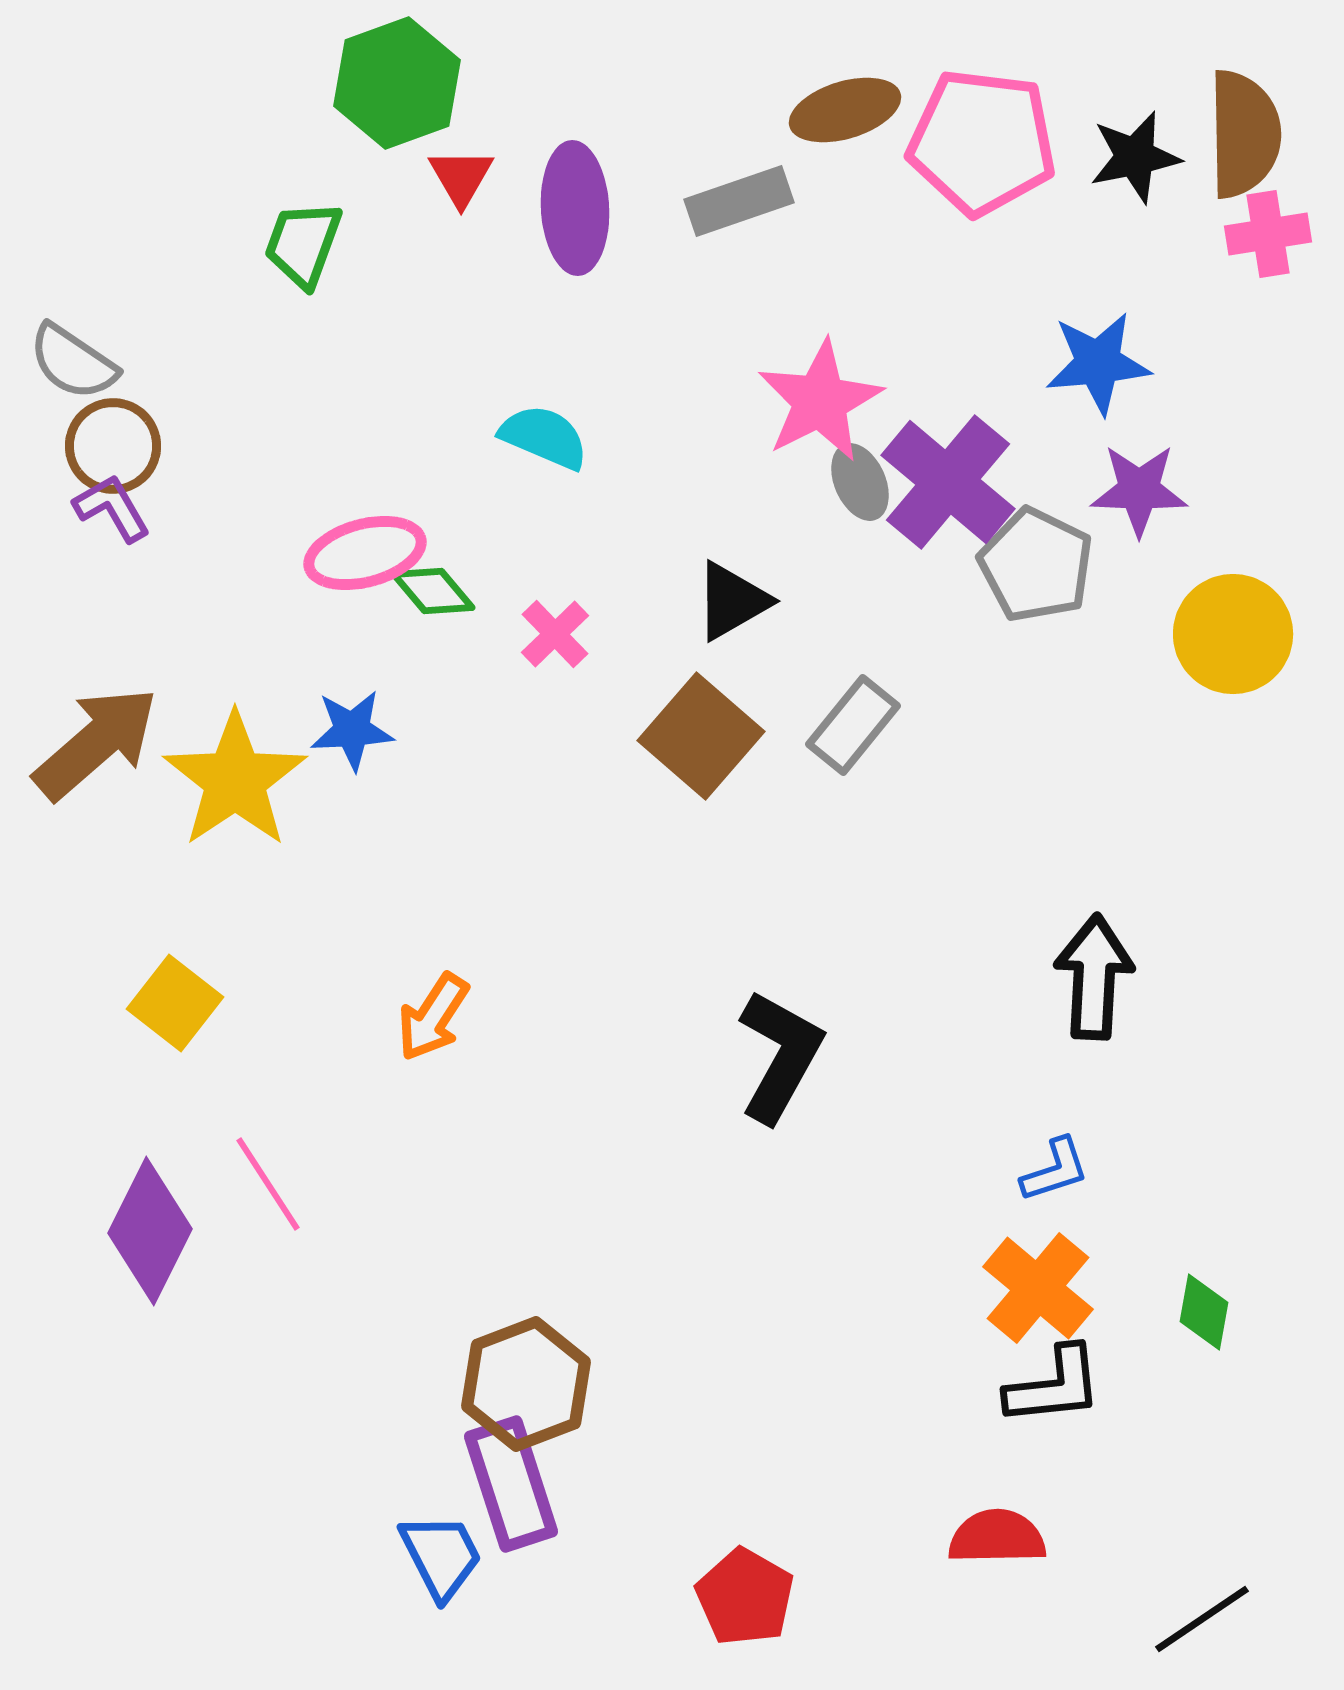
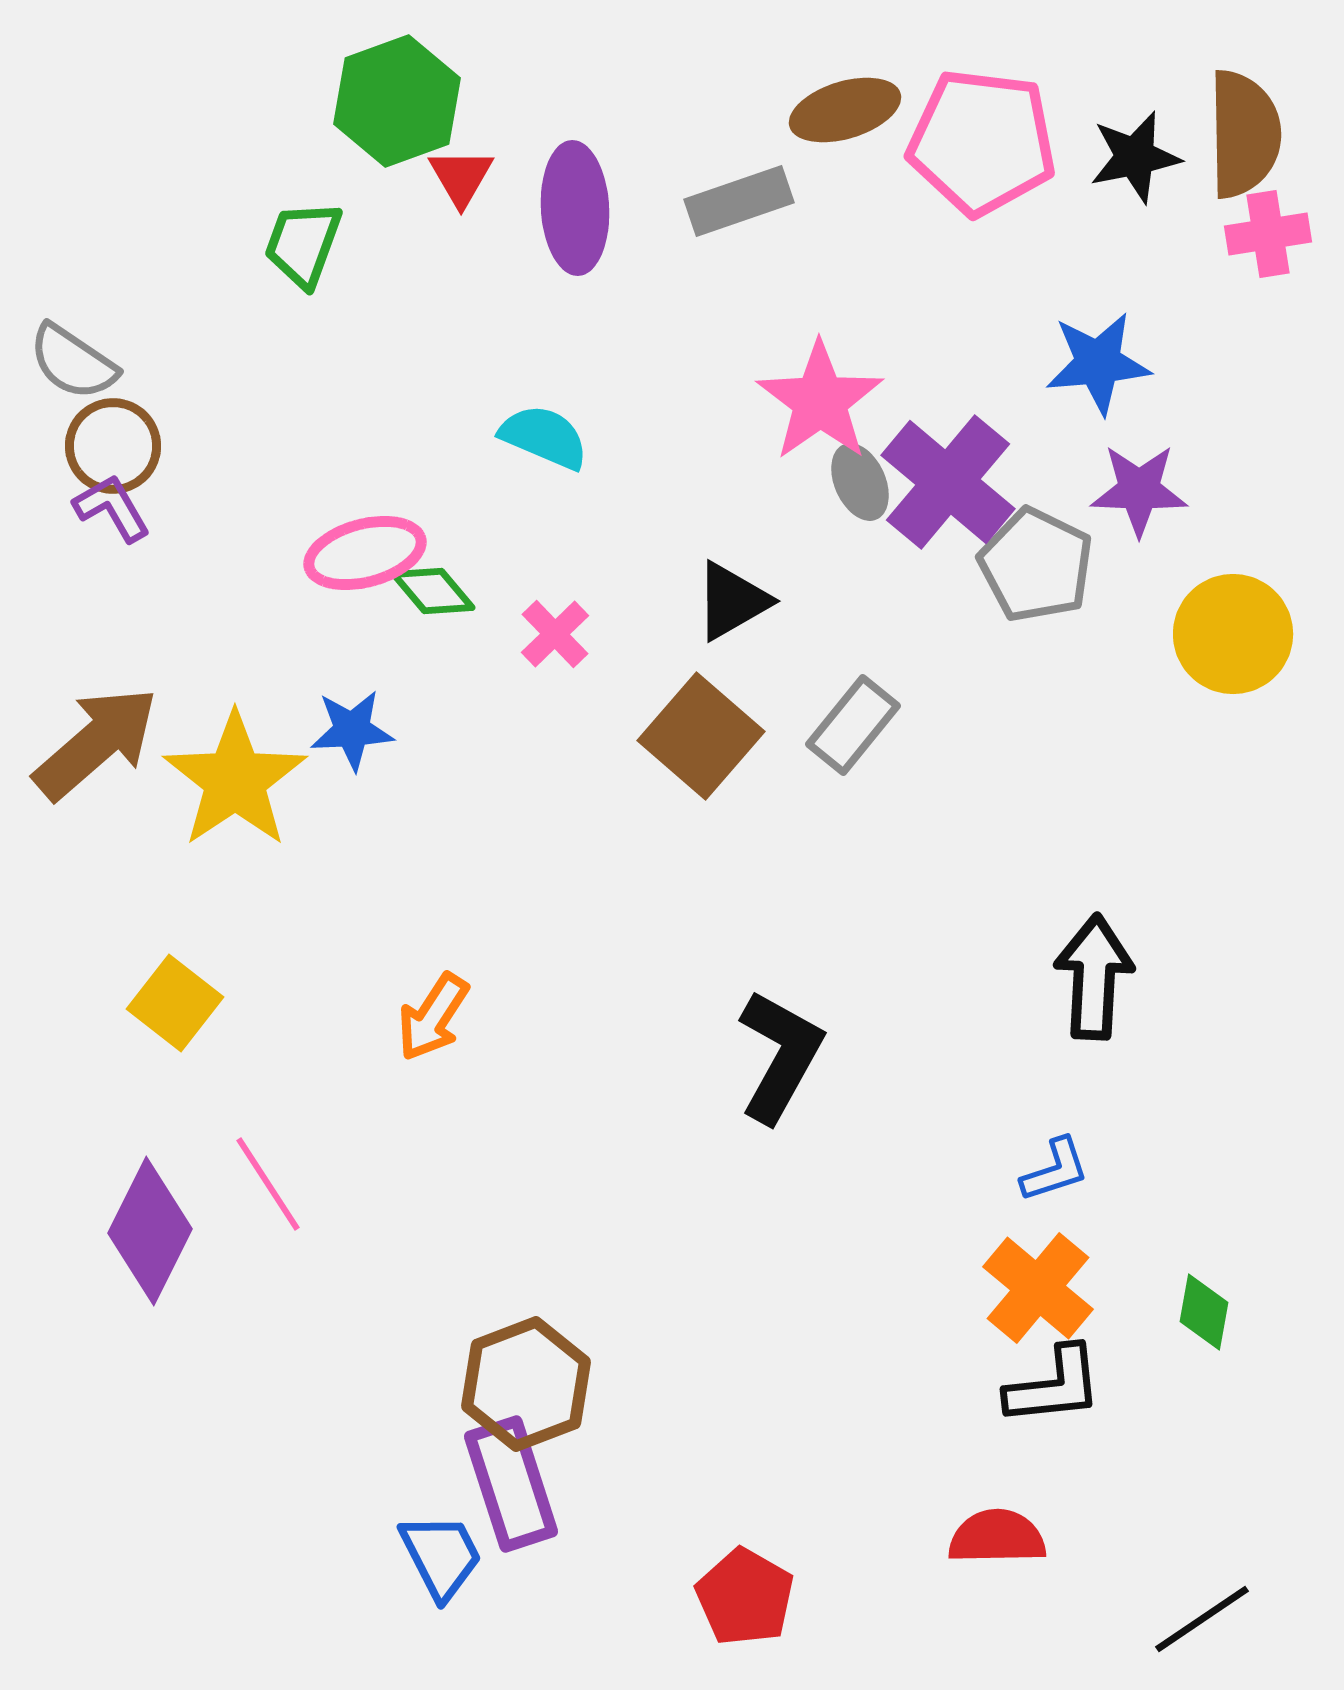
green hexagon at (397, 83): moved 18 px down
pink star at (820, 401): rotated 8 degrees counterclockwise
